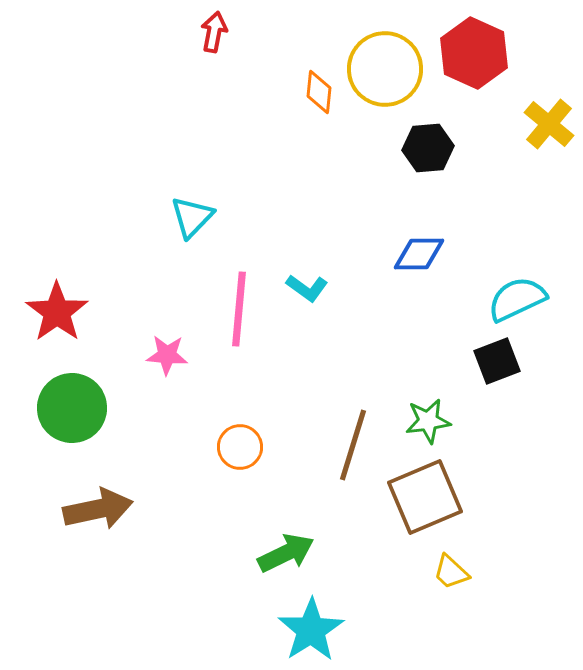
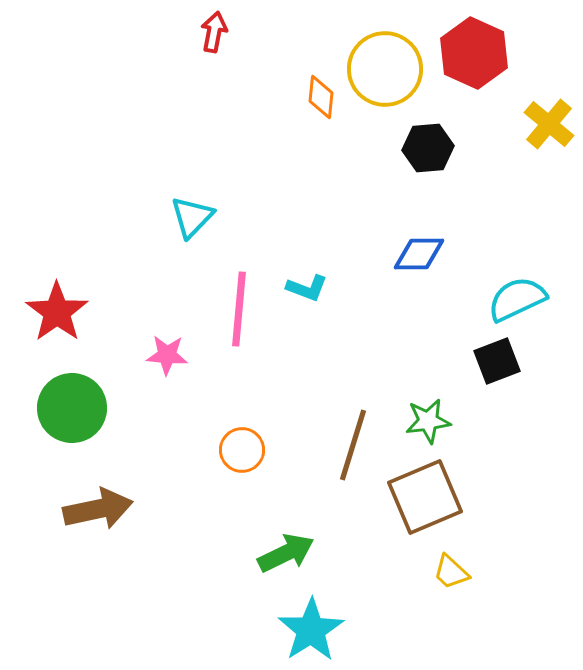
orange diamond: moved 2 px right, 5 px down
cyan L-shape: rotated 15 degrees counterclockwise
orange circle: moved 2 px right, 3 px down
